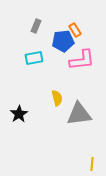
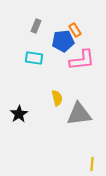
cyan rectangle: rotated 18 degrees clockwise
